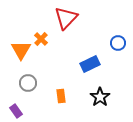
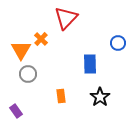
blue rectangle: rotated 66 degrees counterclockwise
gray circle: moved 9 px up
